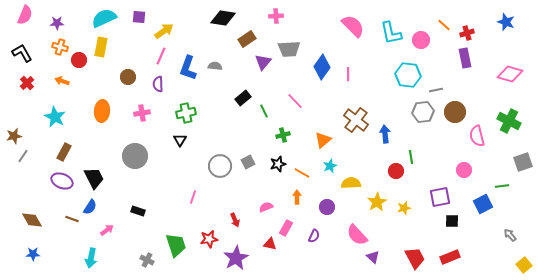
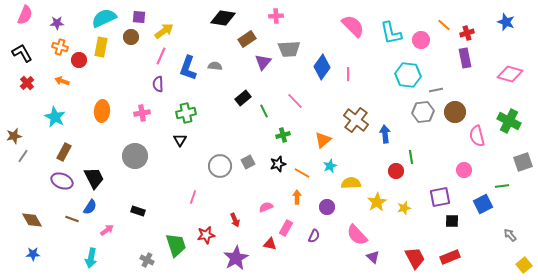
brown circle at (128, 77): moved 3 px right, 40 px up
red star at (209, 239): moved 3 px left, 4 px up
